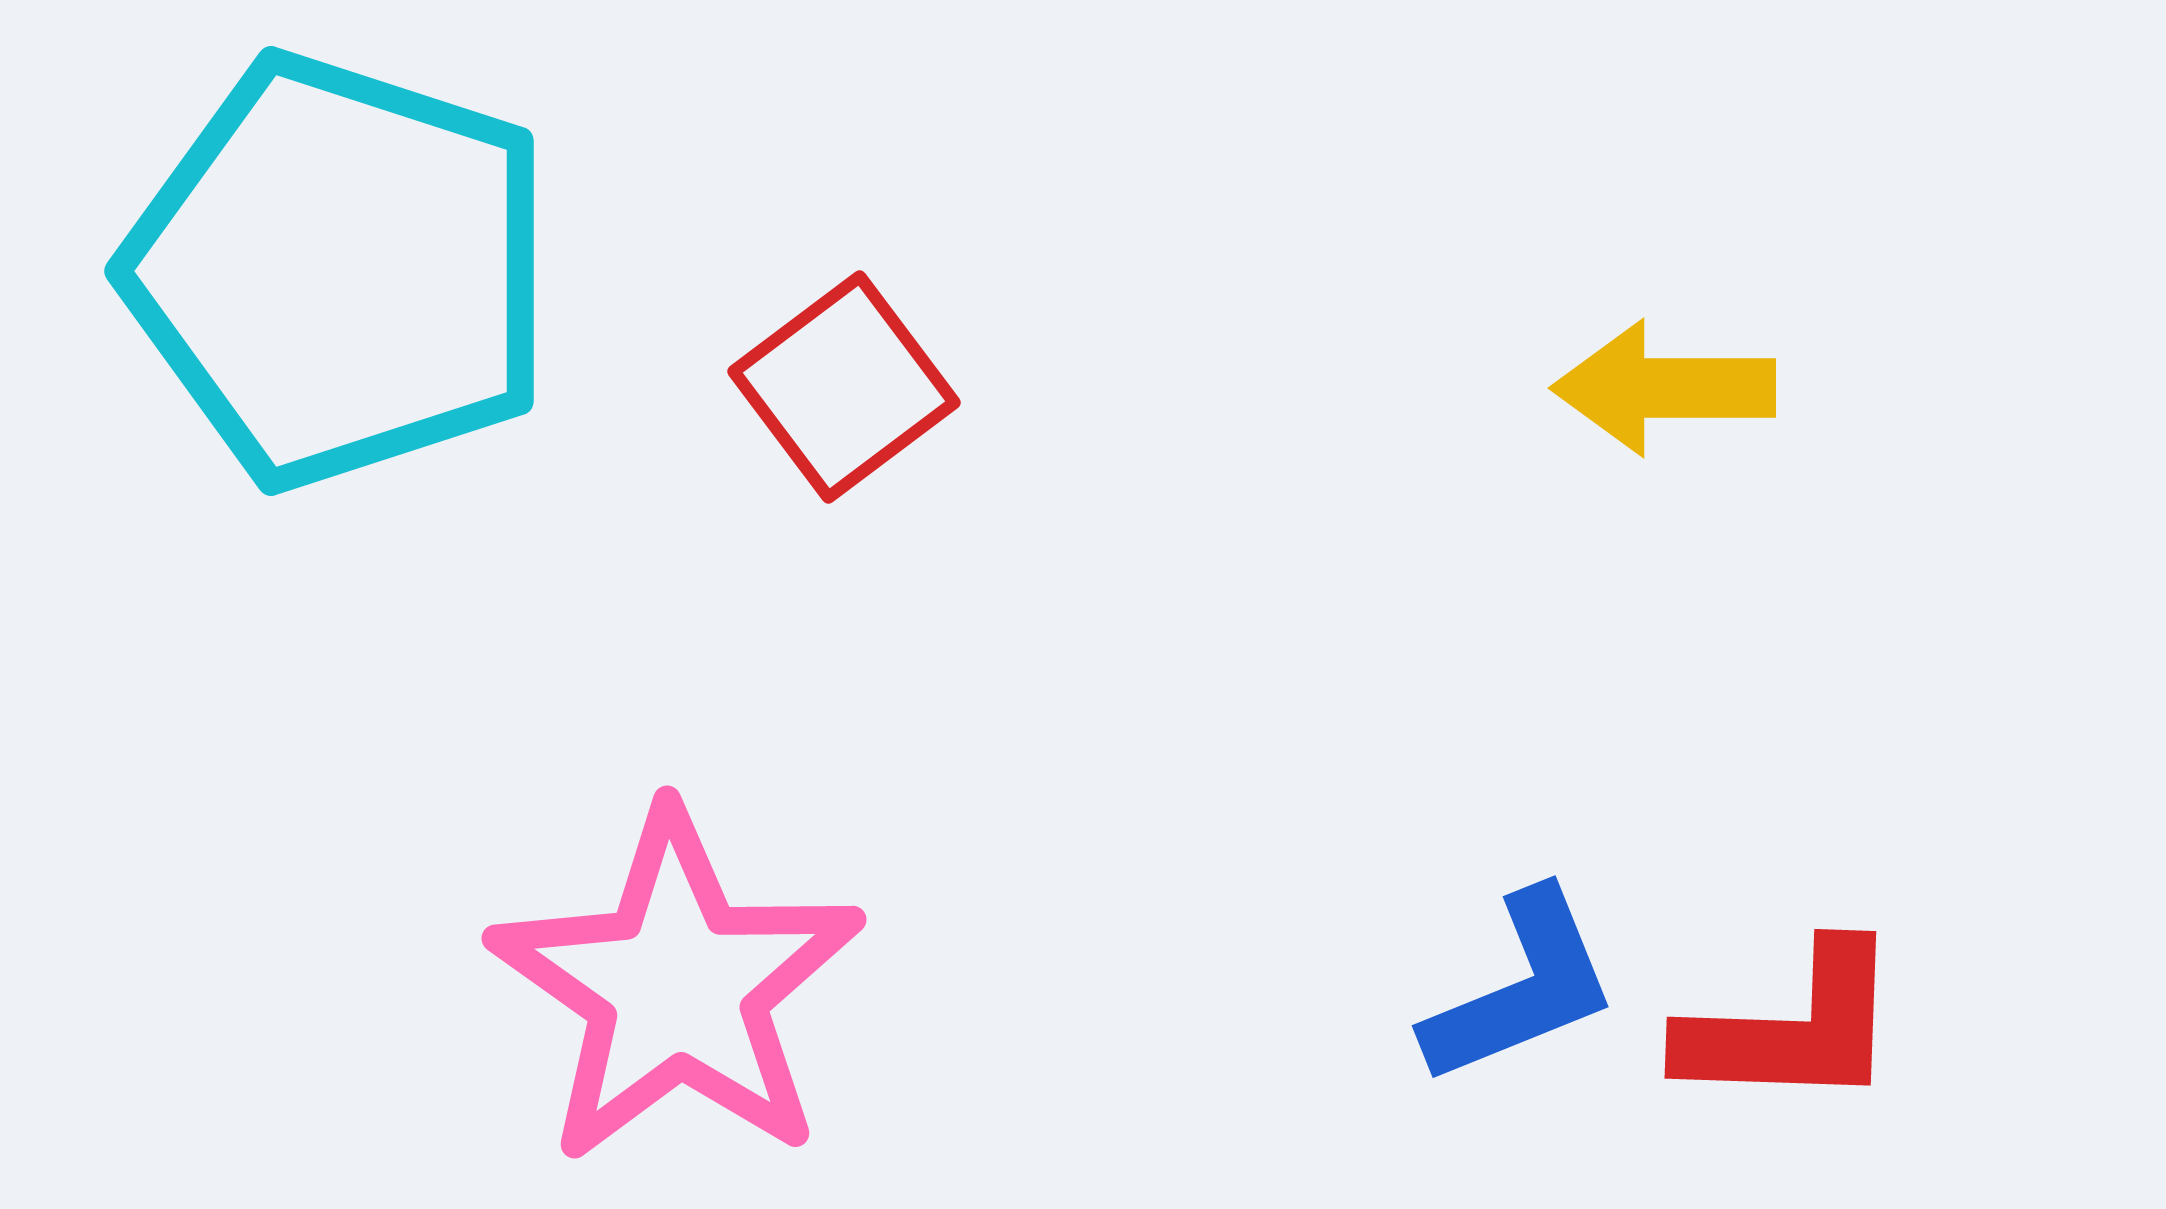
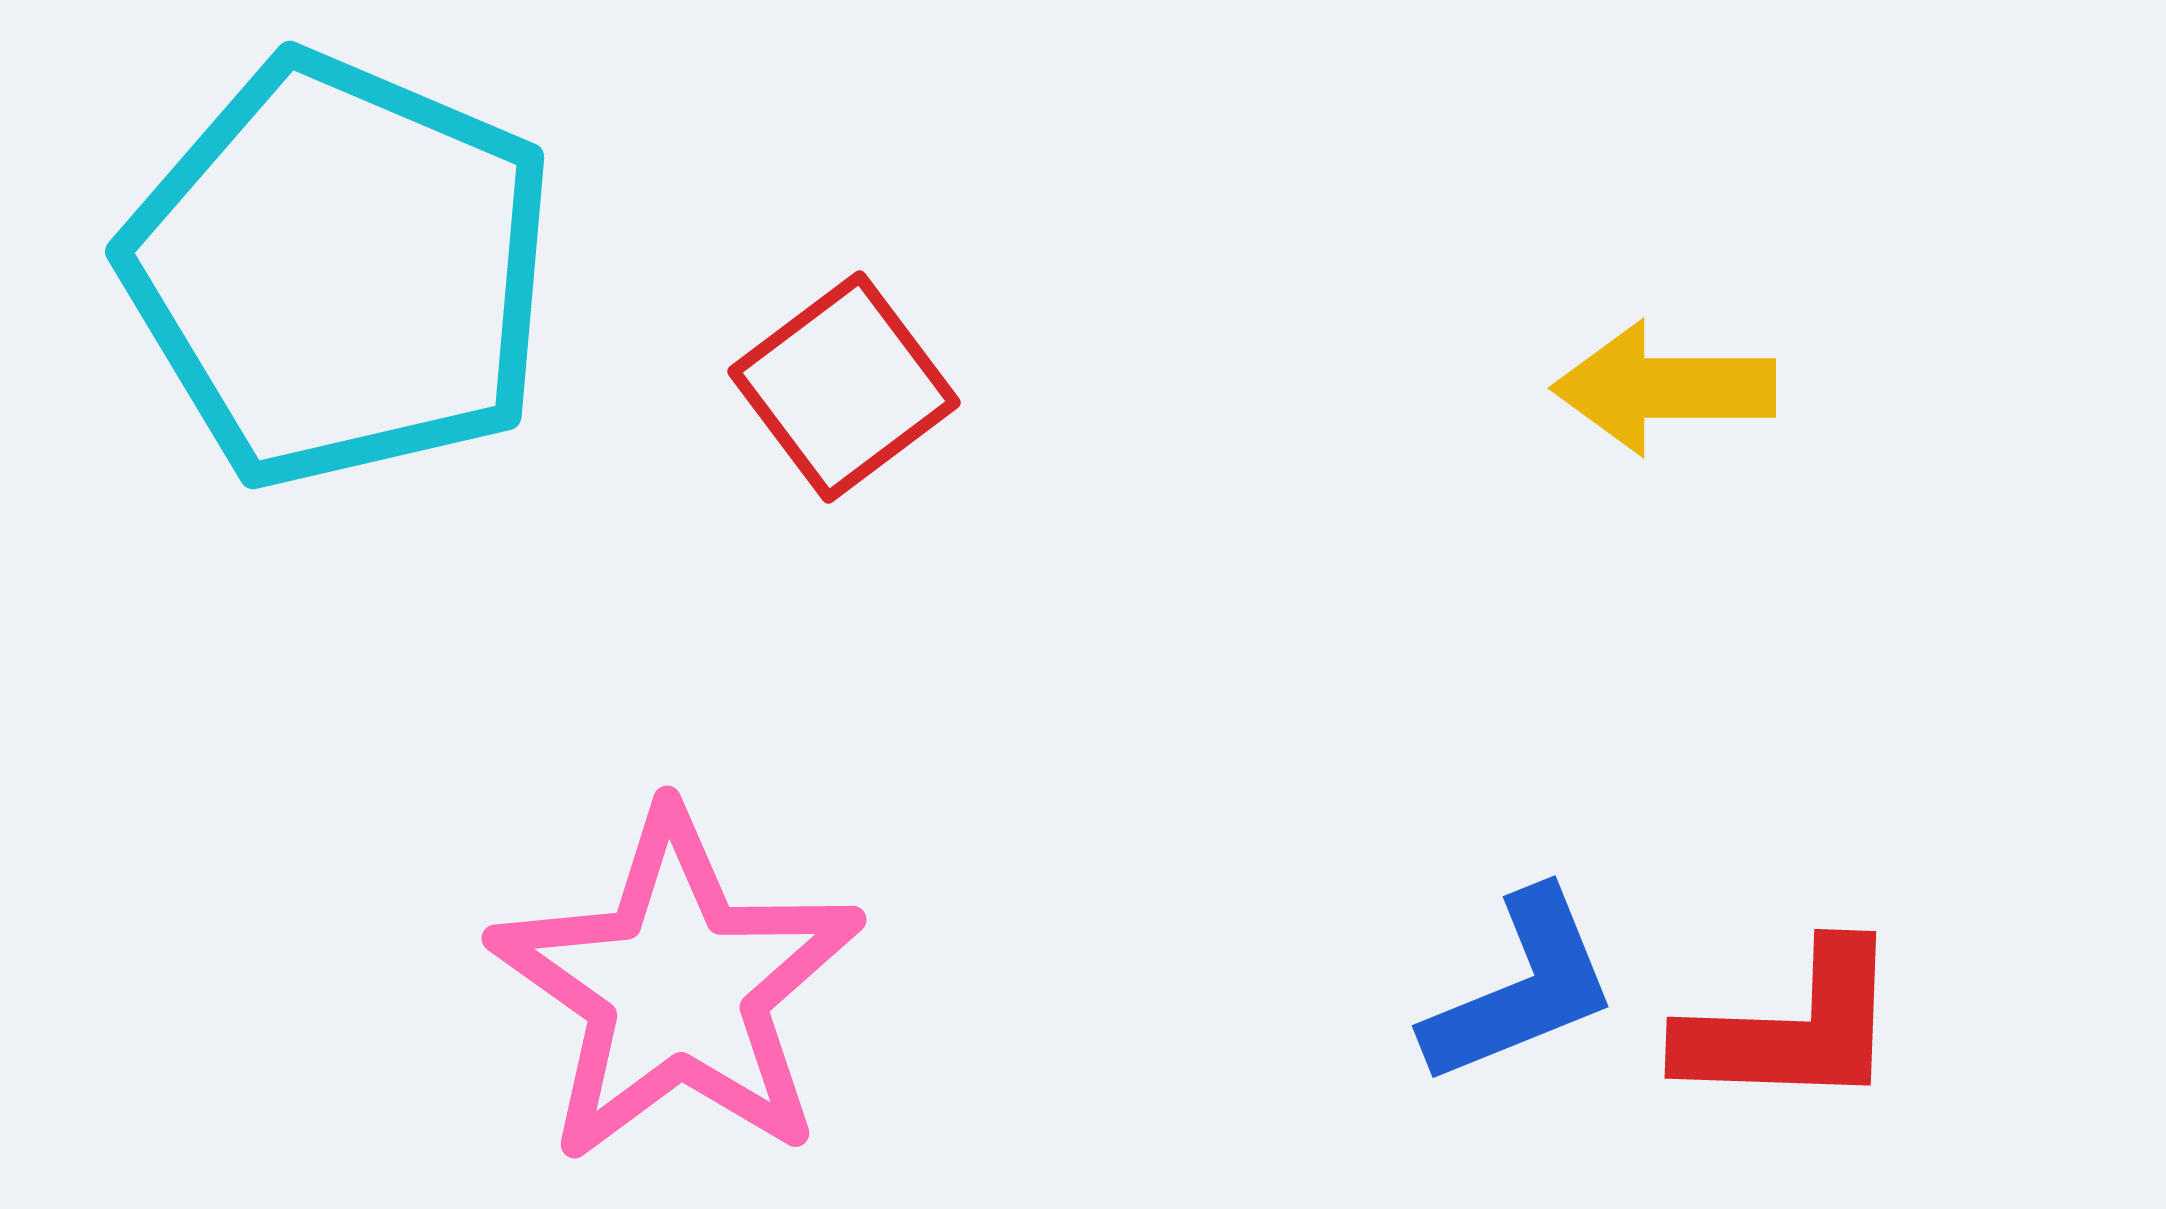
cyan pentagon: rotated 5 degrees clockwise
